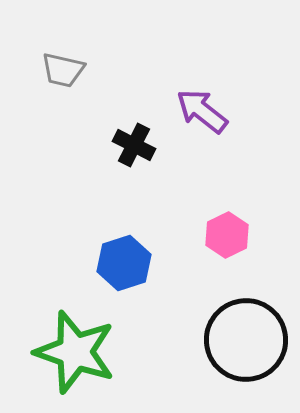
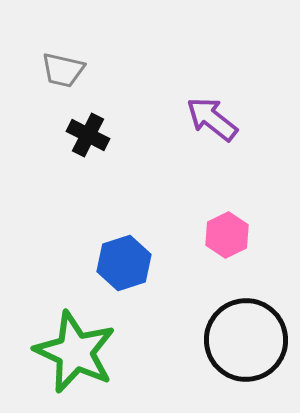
purple arrow: moved 10 px right, 8 px down
black cross: moved 46 px left, 10 px up
green star: rotated 6 degrees clockwise
